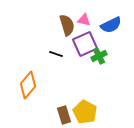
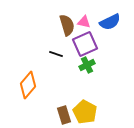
pink triangle: moved 2 px down
blue semicircle: moved 1 px left, 3 px up
green cross: moved 12 px left, 9 px down
